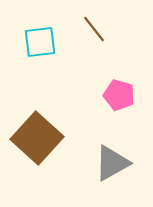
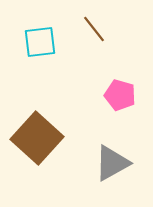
pink pentagon: moved 1 px right
